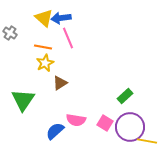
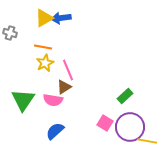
yellow triangle: rotated 48 degrees clockwise
gray cross: rotated 16 degrees counterclockwise
pink line: moved 32 px down
brown triangle: moved 4 px right, 4 px down
pink semicircle: moved 23 px left, 20 px up
